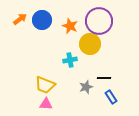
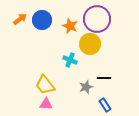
purple circle: moved 2 px left, 2 px up
cyan cross: rotated 32 degrees clockwise
yellow trapezoid: rotated 30 degrees clockwise
blue rectangle: moved 6 px left, 8 px down
